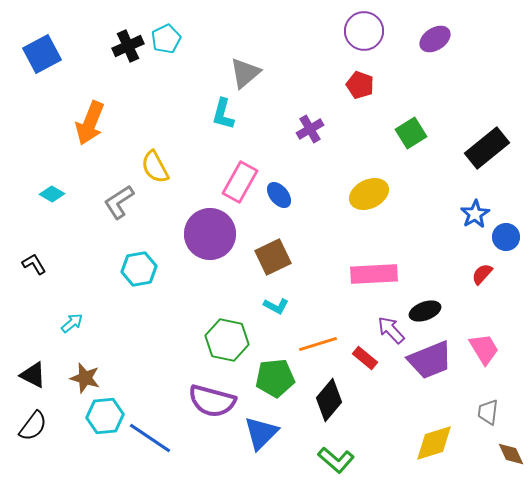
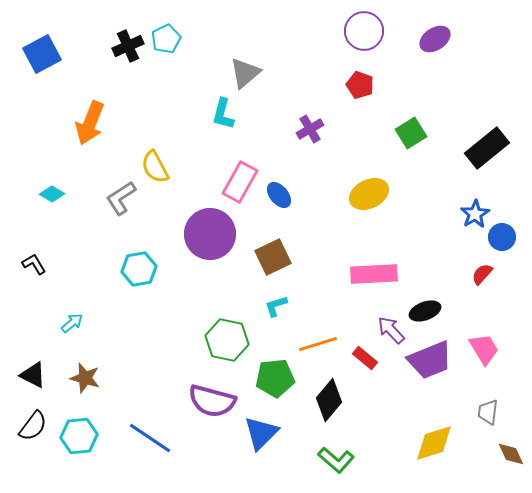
gray L-shape at (119, 202): moved 2 px right, 4 px up
blue circle at (506, 237): moved 4 px left
cyan L-shape at (276, 306): rotated 135 degrees clockwise
cyan hexagon at (105, 416): moved 26 px left, 20 px down
